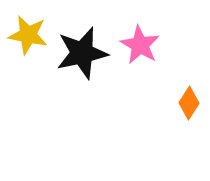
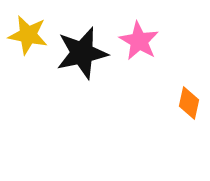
pink star: moved 1 px left, 4 px up
orange diamond: rotated 20 degrees counterclockwise
